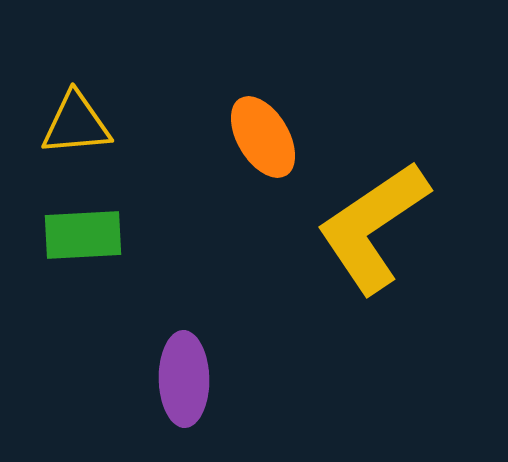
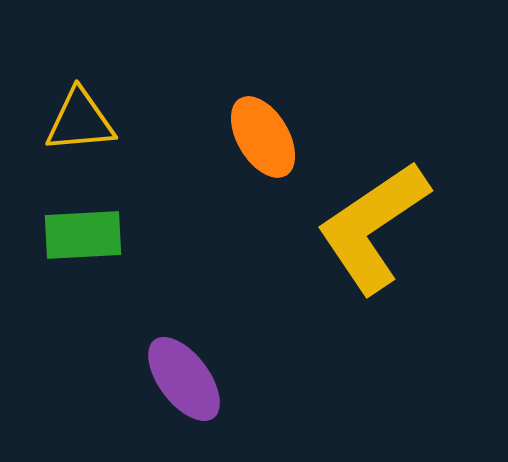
yellow triangle: moved 4 px right, 3 px up
purple ellipse: rotated 36 degrees counterclockwise
